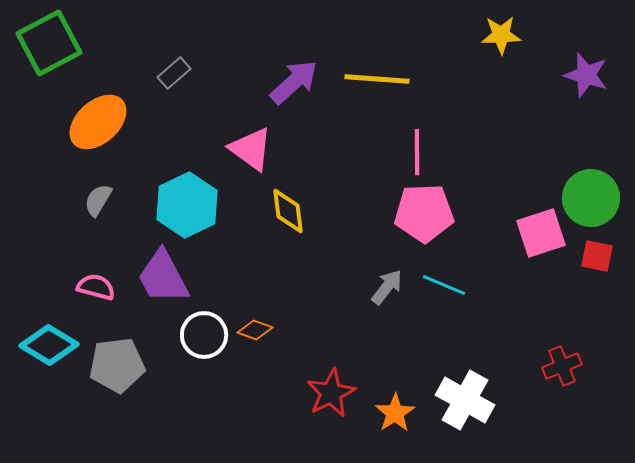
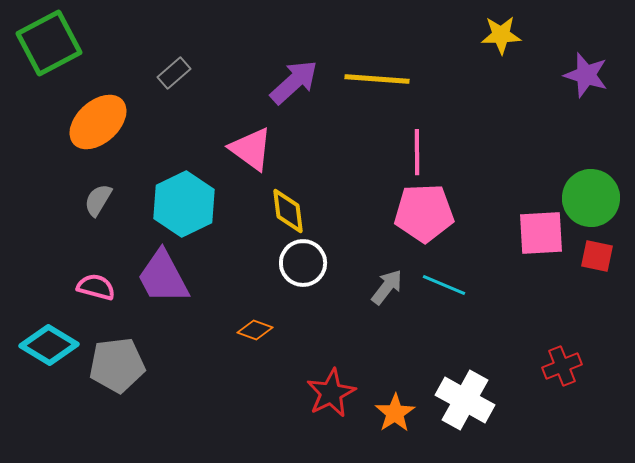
cyan hexagon: moved 3 px left, 1 px up
pink square: rotated 15 degrees clockwise
white circle: moved 99 px right, 72 px up
